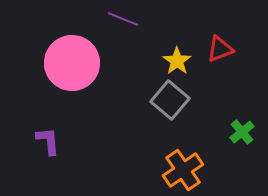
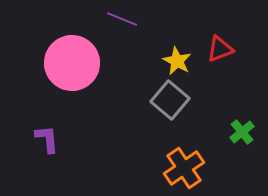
purple line: moved 1 px left
yellow star: rotated 8 degrees counterclockwise
purple L-shape: moved 1 px left, 2 px up
orange cross: moved 1 px right, 2 px up
